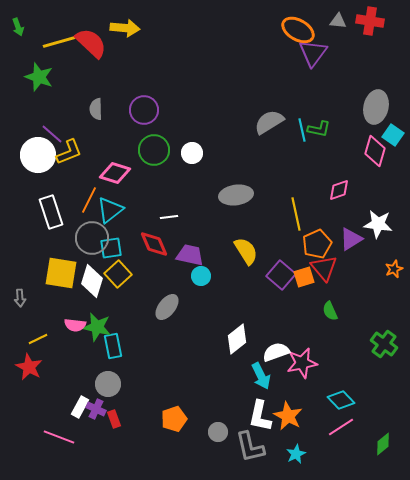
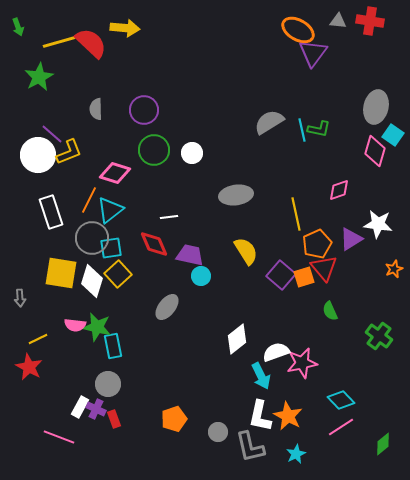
green star at (39, 77): rotated 24 degrees clockwise
green cross at (384, 344): moved 5 px left, 8 px up
